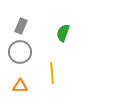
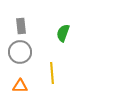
gray rectangle: rotated 28 degrees counterclockwise
